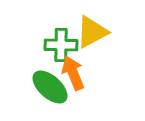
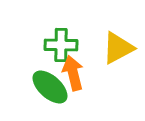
yellow triangle: moved 26 px right, 16 px down
orange arrow: rotated 8 degrees clockwise
